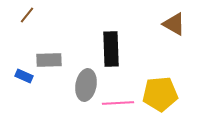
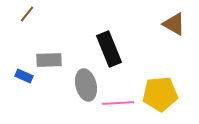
brown line: moved 1 px up
black rectangle: moved 2 px left; rotated 20 degrees counterclockwise
gray ellipse: rotated 24 degrees counterclockwise
